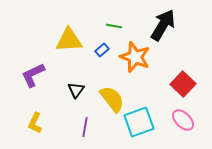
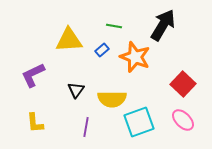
yellow semicircle: rotated 128 degrees clockwise
yellow L-shape: rotated 30 degrees counterclockwise
purple line: moved 1 px right
